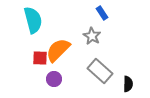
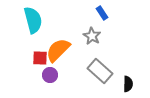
purple circle: moved 4 px left, 4 px up
